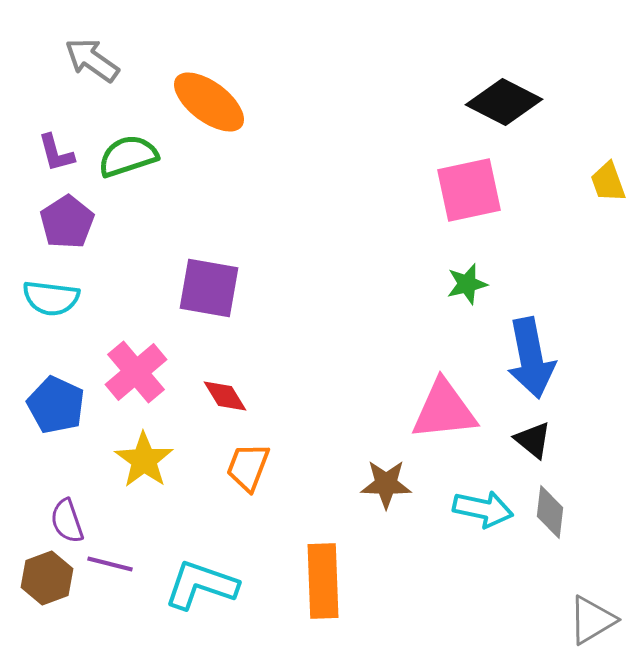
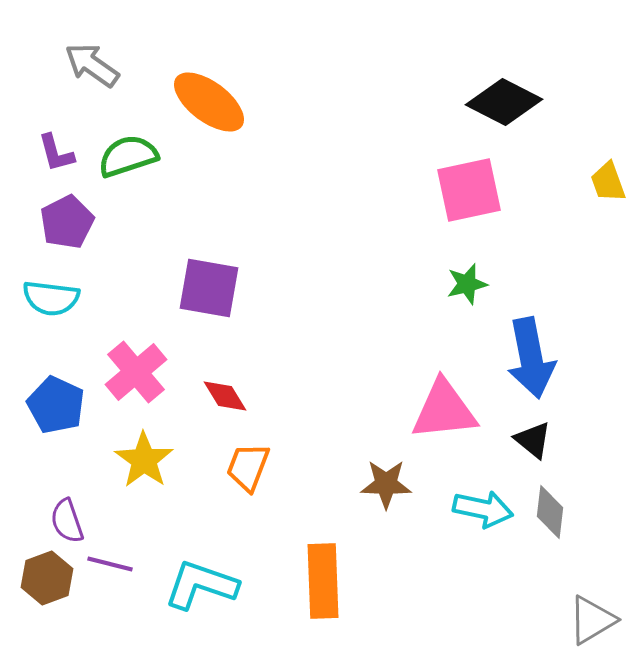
gray arrow: moved 5 px down
purple pentagon: rotated 6 degrees clockwise
